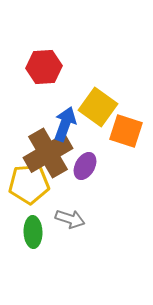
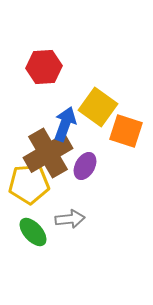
gray arrow: rotated 24 degrees counterclockwise
green ellipse: rotated 40 degrees counterclockwise
